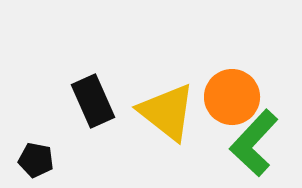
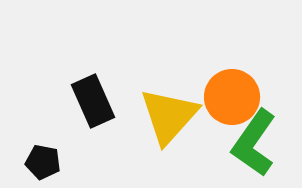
yellow triangle: moved 2 px right, 4 px down; rotated 34 degrees clockwise
green L-shape: rotated 8 degrees counterclockwise
black pentagon: moved 7 px right, 2 px down
